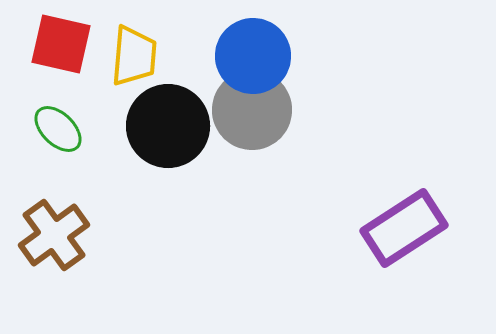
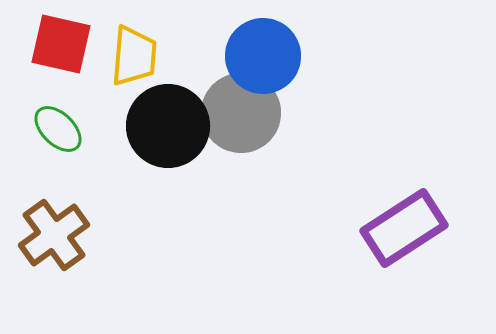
blue circle: moved 10 px right
gray circle: moved 11 px left, 3 px down
